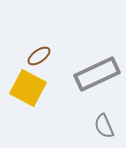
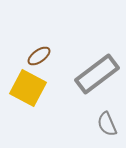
gray rectangle: rotated 12 degrees counterclockwise
gray semicircle: moved 3 px right, 2 px up
